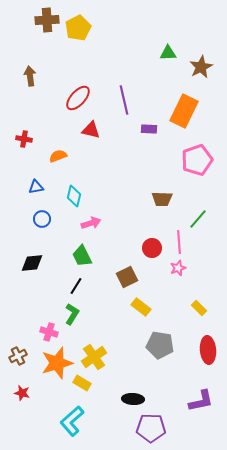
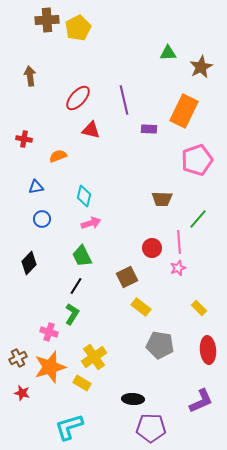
cyan diamond at (74, 196): moved 10 px right
black diamond at (32, 263): moved 3 px left; rotated 40 degrees counterclockwise
brown cross at (18, 356): moved 2 px down
orange star at (57, 363): moved 7 px left, 4 px down
purple L-shape at (201, 401): rotated 12 degrees counterclockwise
cyan L-shape at (72, 421): moved 3 px left, 6 px down; rotated 24 degrees clockwise
